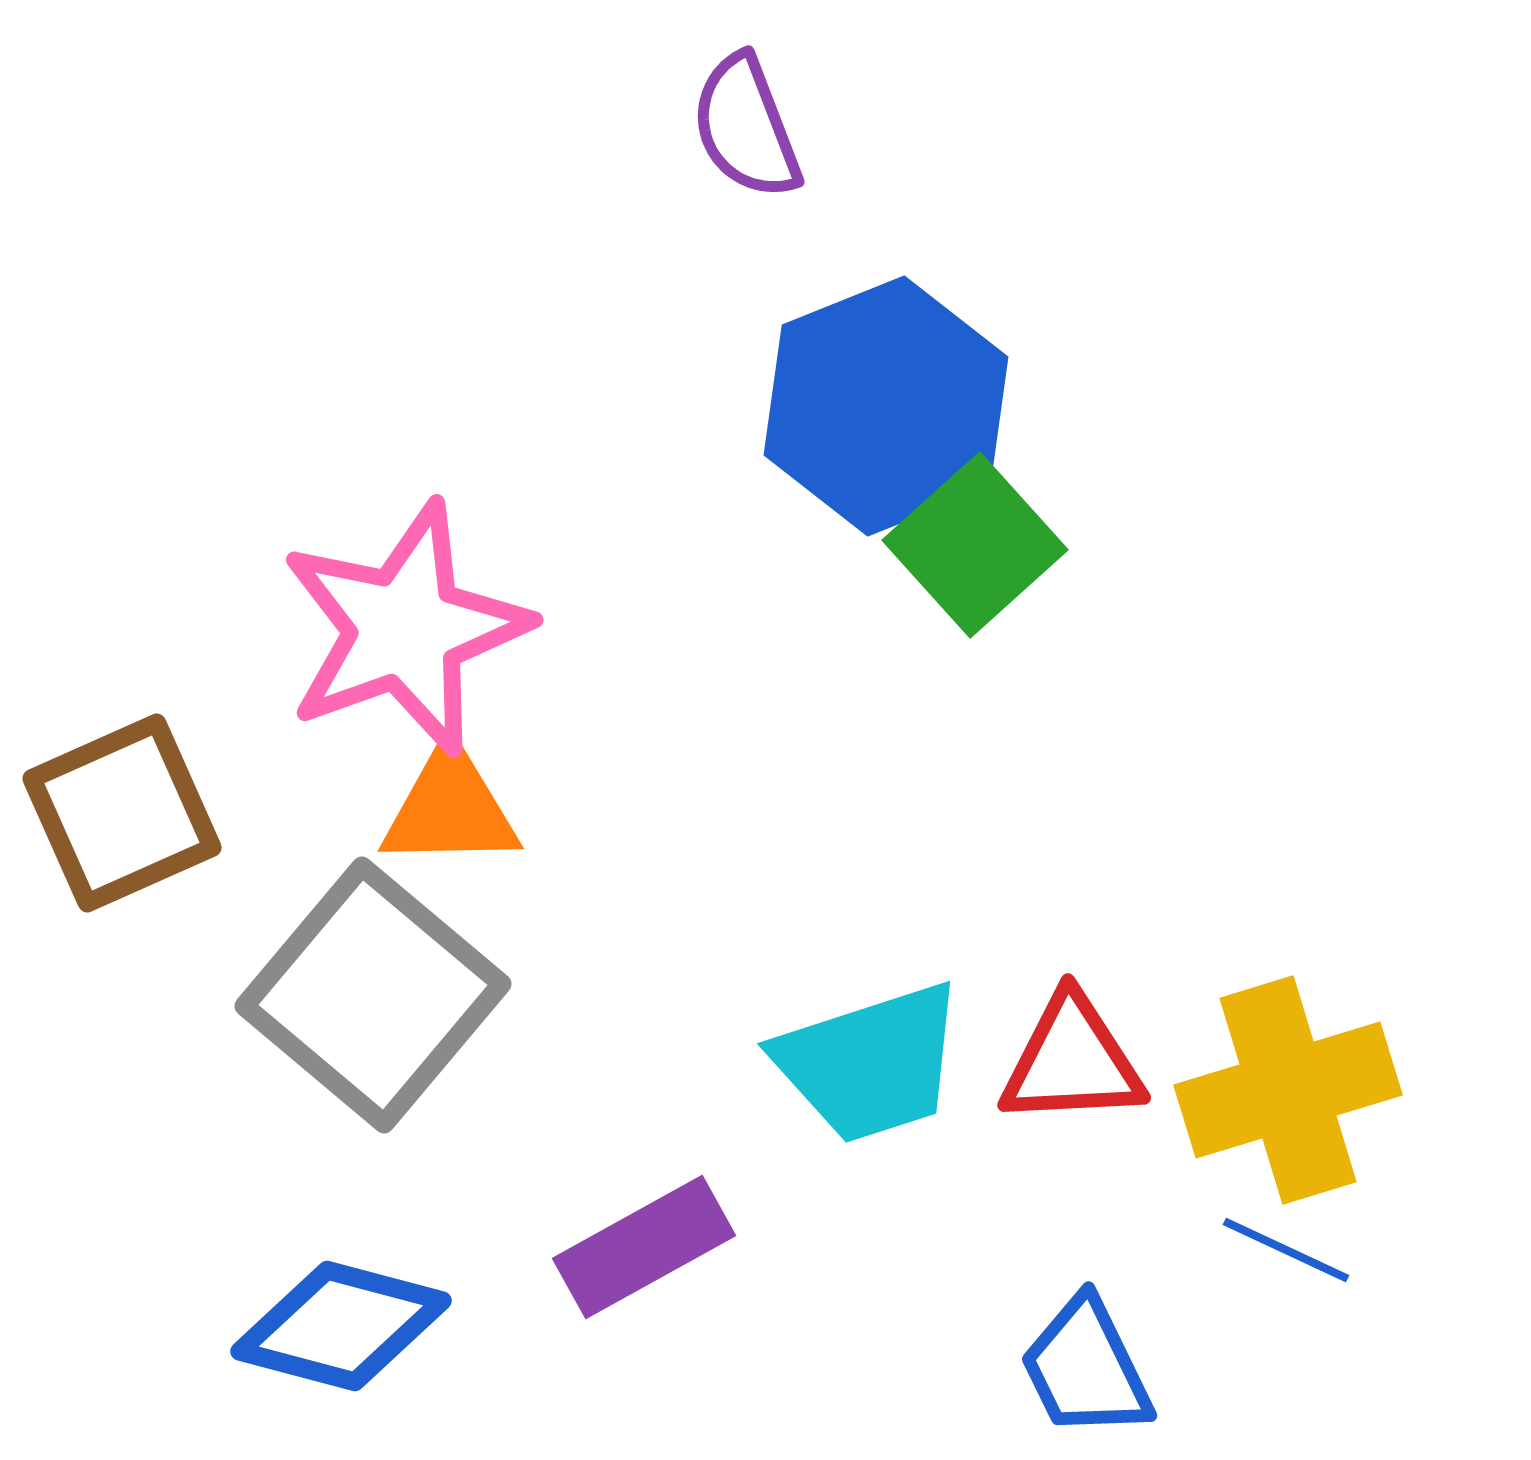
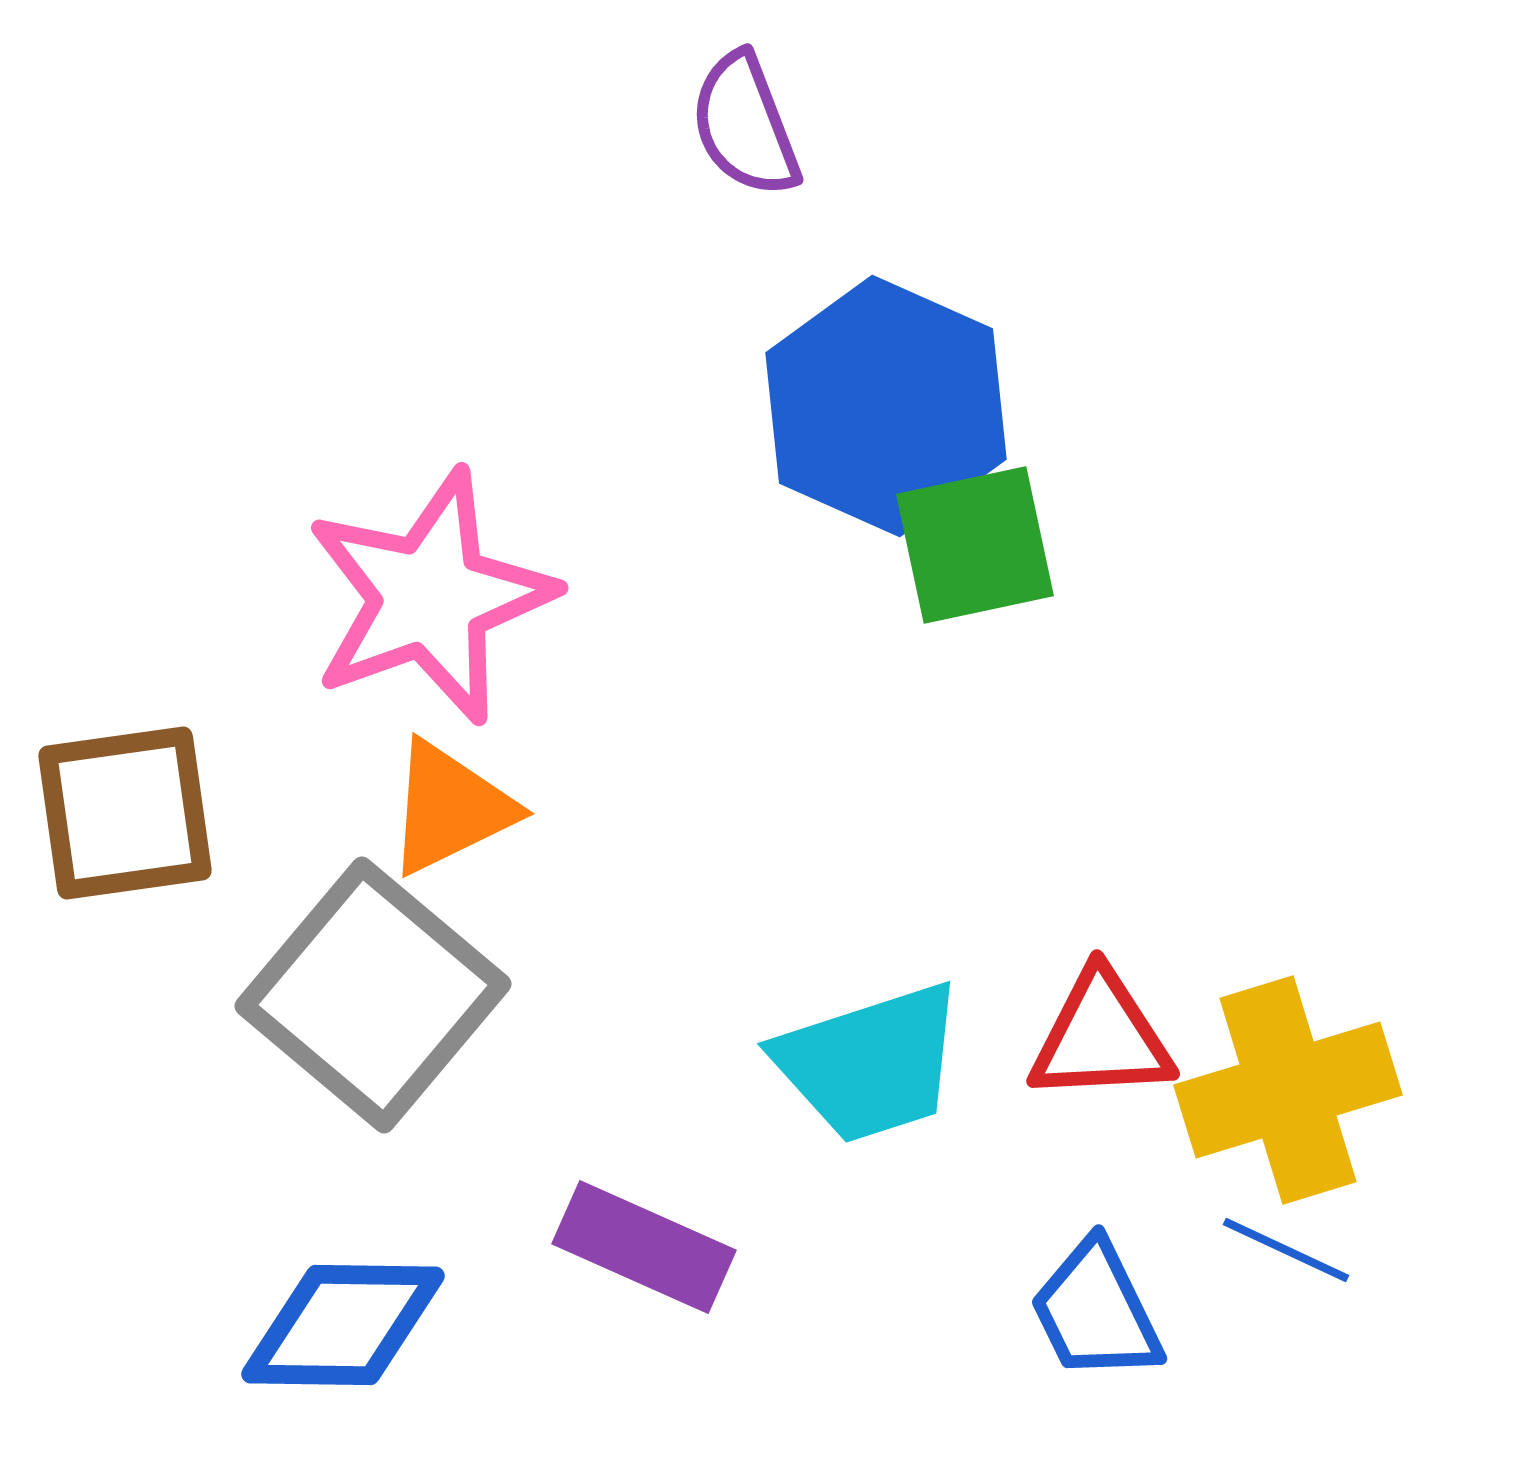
purple semicircle: moved 1 px left, 2 px up
blue hexagon: rotated 14 degrees counterclockwise
green square: rotated 30 degrees clockwise
pink star: moved 25 px right, 32 px up
orange triangle: rotated 25 degrees counterclockwise
brown square: moved 3 px right; rotated 16 degrees clockwise
red triangle: moved 29 px right, 24 px up
purple rectangle: rotated 53 degrees clockwise
blue diamond: moved 2 px right, 1 px up; rotated 14 degrees counterclockwise
blue trapezoid: moved 10 px right, 57 px up
